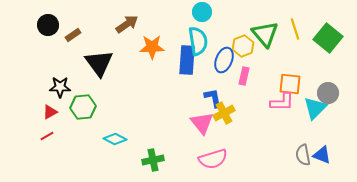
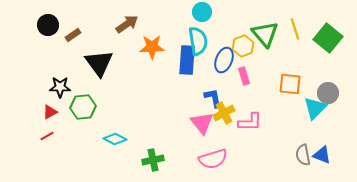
pink rectangle: rotated 30 degrees counterclockwise
pink L-shape: moved 32 px left, 20 px down
